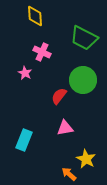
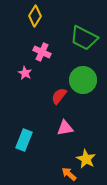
yellow diamond: rotated 35 degrees clockwise
